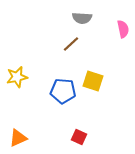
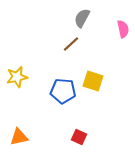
gray semicircle: rotated 114 degrees clockwise
orange triangle: moved 1 px right, 1 px up; rotated 12 degrees clockwise
